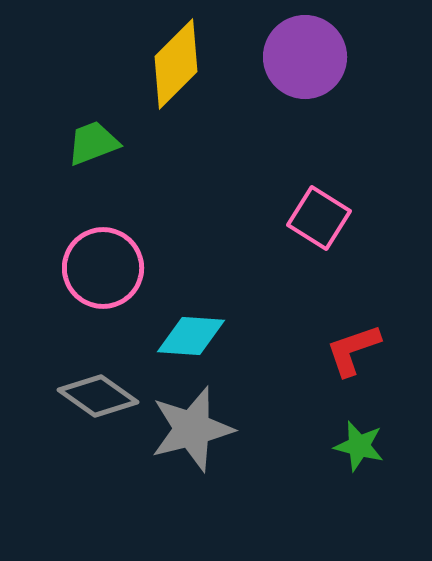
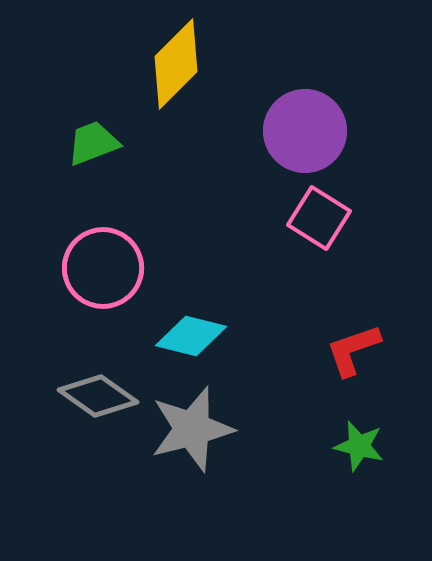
purple circle: moved 74 px down
cyan diamond: rotated 10 degrees clockwise
